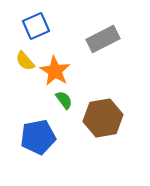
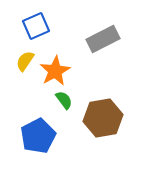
yellow semicircle: rotated 75 degrees clockwise
orange star: rotated 12 degrees clockwise
blue pentagon: moved 1 px up; rotated 16 degrees counterclockwise
